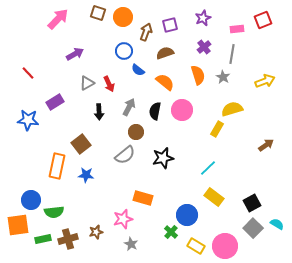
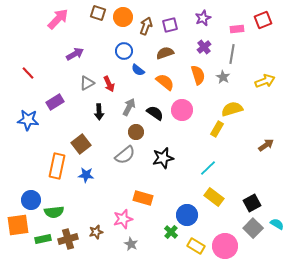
brown arrow at (146, 32): moved 6 px up
black semicircle at (155, 111): moved 2 px down; rotated 114 degrees clockwise
